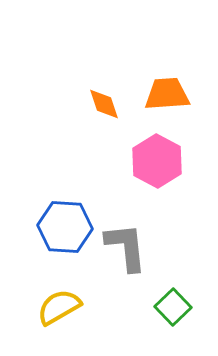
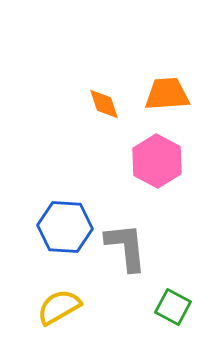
green square: rotated 18 degrees counterclockwise
